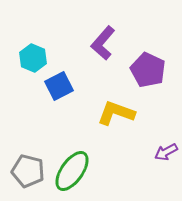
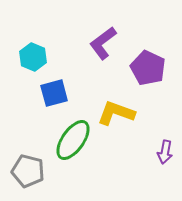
purple L-shape: rotated 12 degrees clockwise
cyan hexagon: moved 1 px up
purple pentagon: moved 2 px up
blue square: moved 5 px left, 7 px down; rotated 12 degrees clockwise
purple arrow: moved 1 px left; rotated 50 degrees counterclockwise
green ellipse: moved 1 px right, 31 px up
